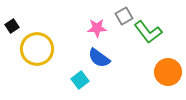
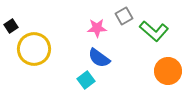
black square: moved 1 px left
green L-shape: moved 6 px right, 1 px up; rotated 12 degrees counterclockwise
yellow circle: moved 3 px left
orange circle: moved 1 px up
cyan square: moved 6 px right
